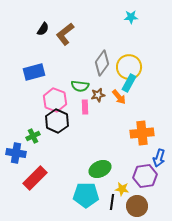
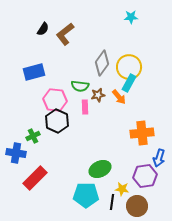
pink hexagon: rotated 15 degrees counterclockwise
